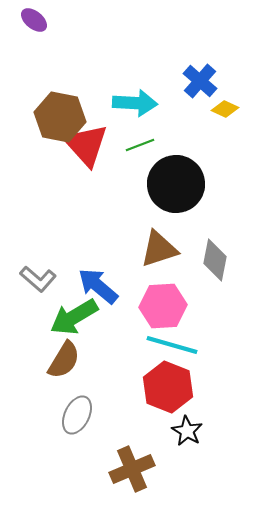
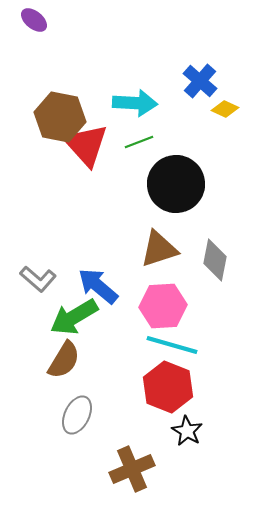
green line: moved 1 px left, 3 px up
